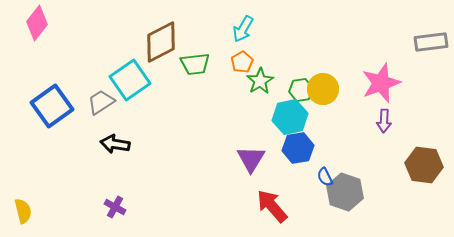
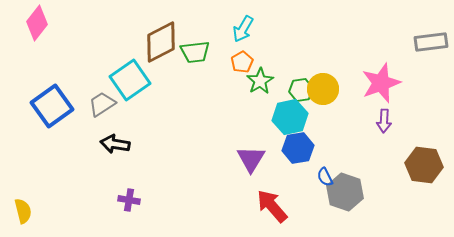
green trapezoid: moved 12 px up
gray trapezoid: moved 1 px right, 2 px down
purple cross: moved 14 px right, 7 px up; rotated 20 degrees counterclockwise
